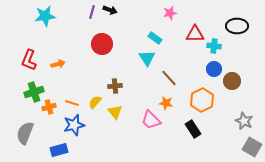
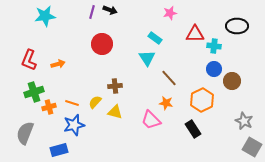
yellow triangle: rotated 35 degrees counterclockwise
